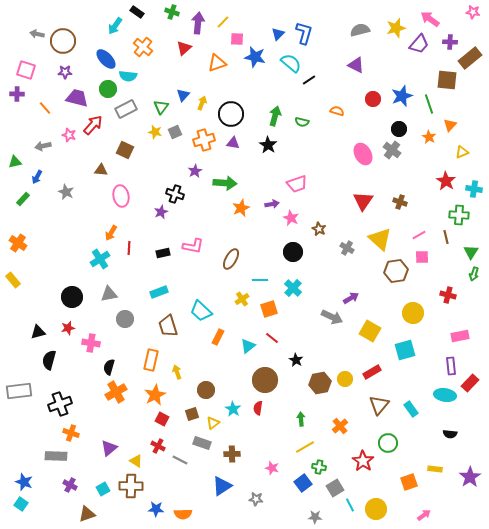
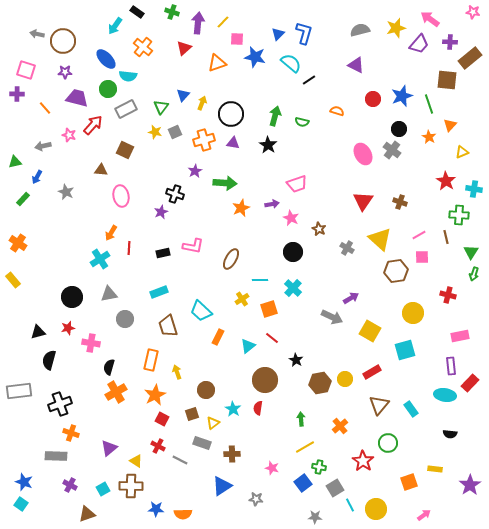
purple star at (470, 477): moved 8 px down
